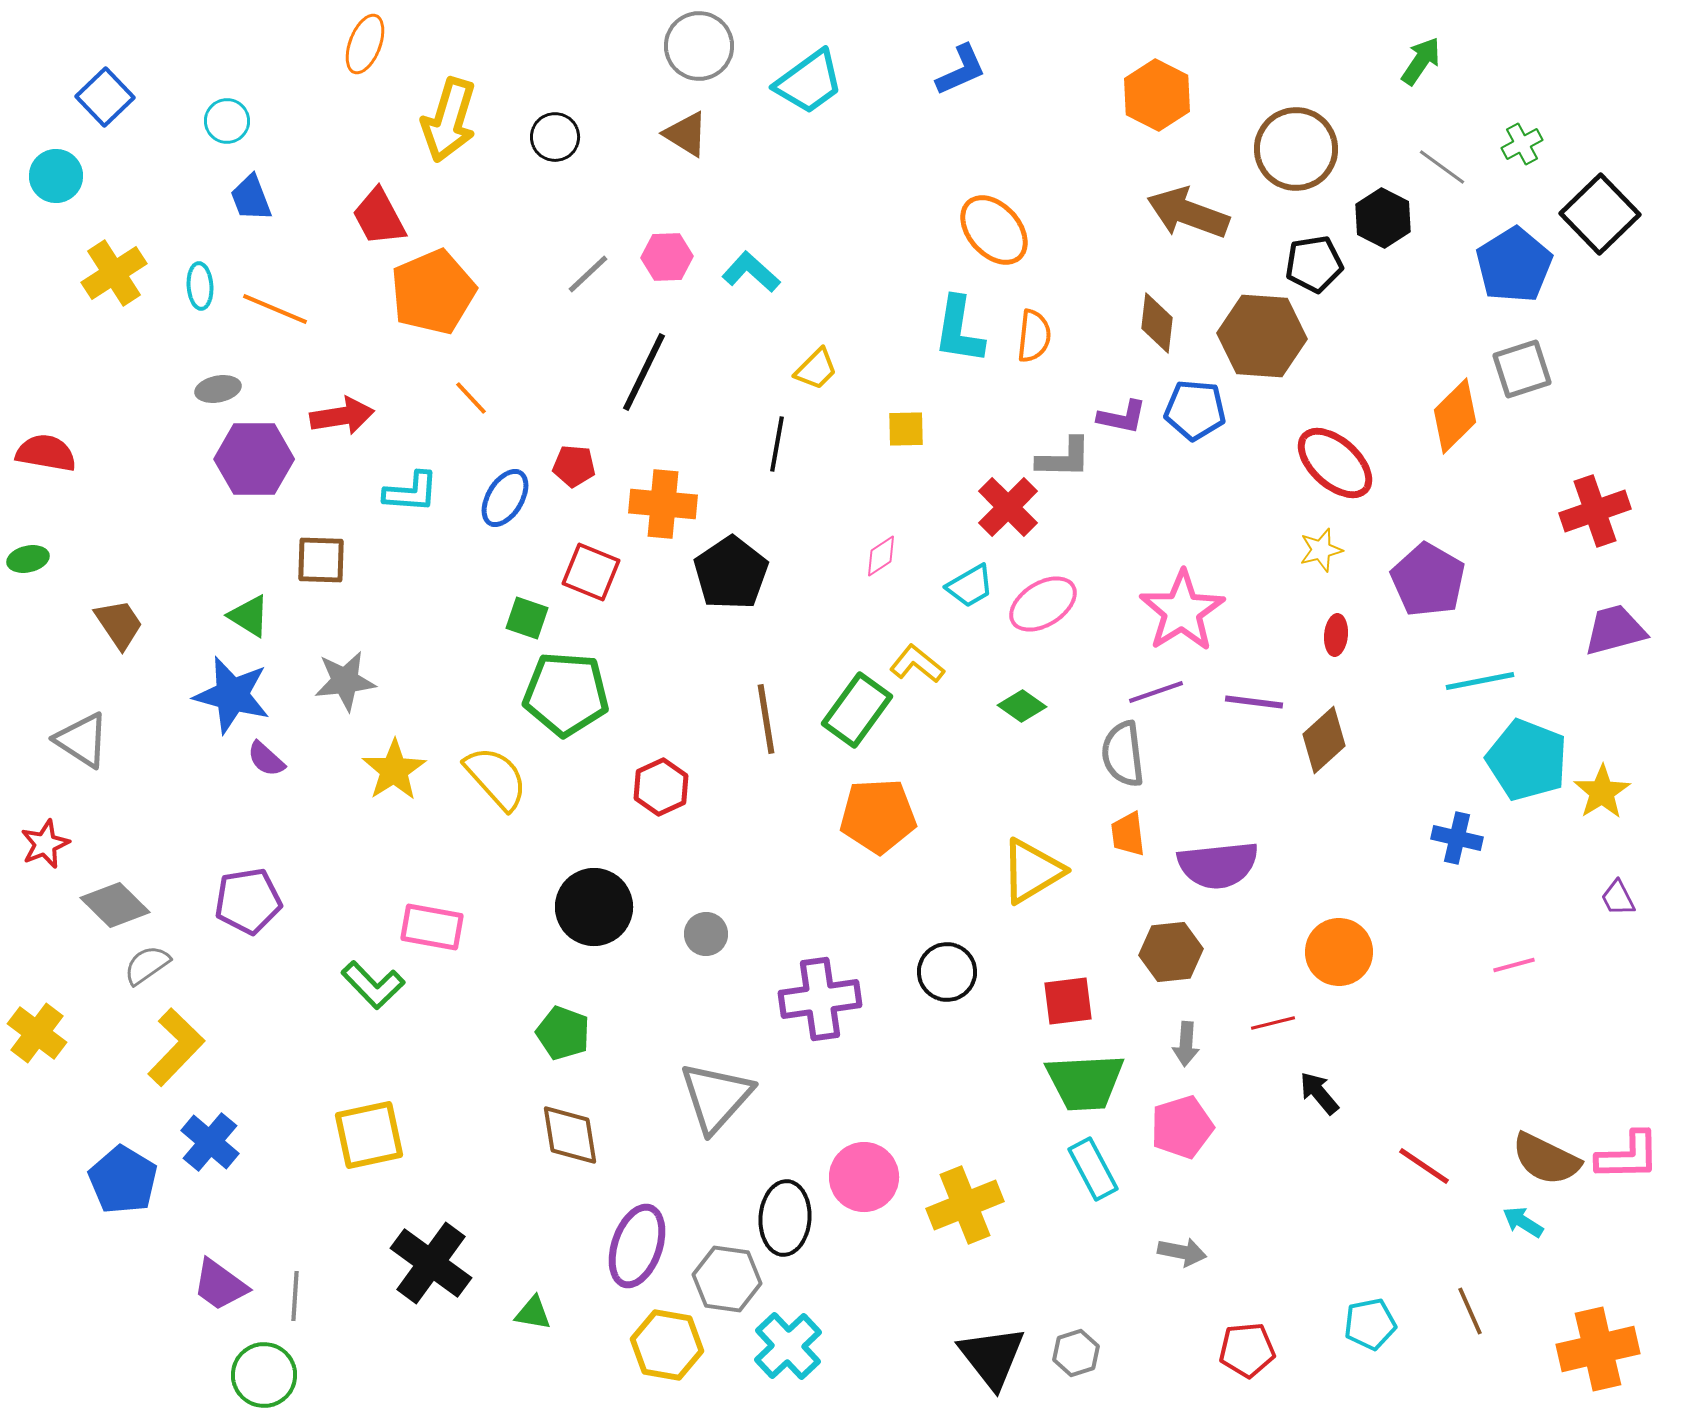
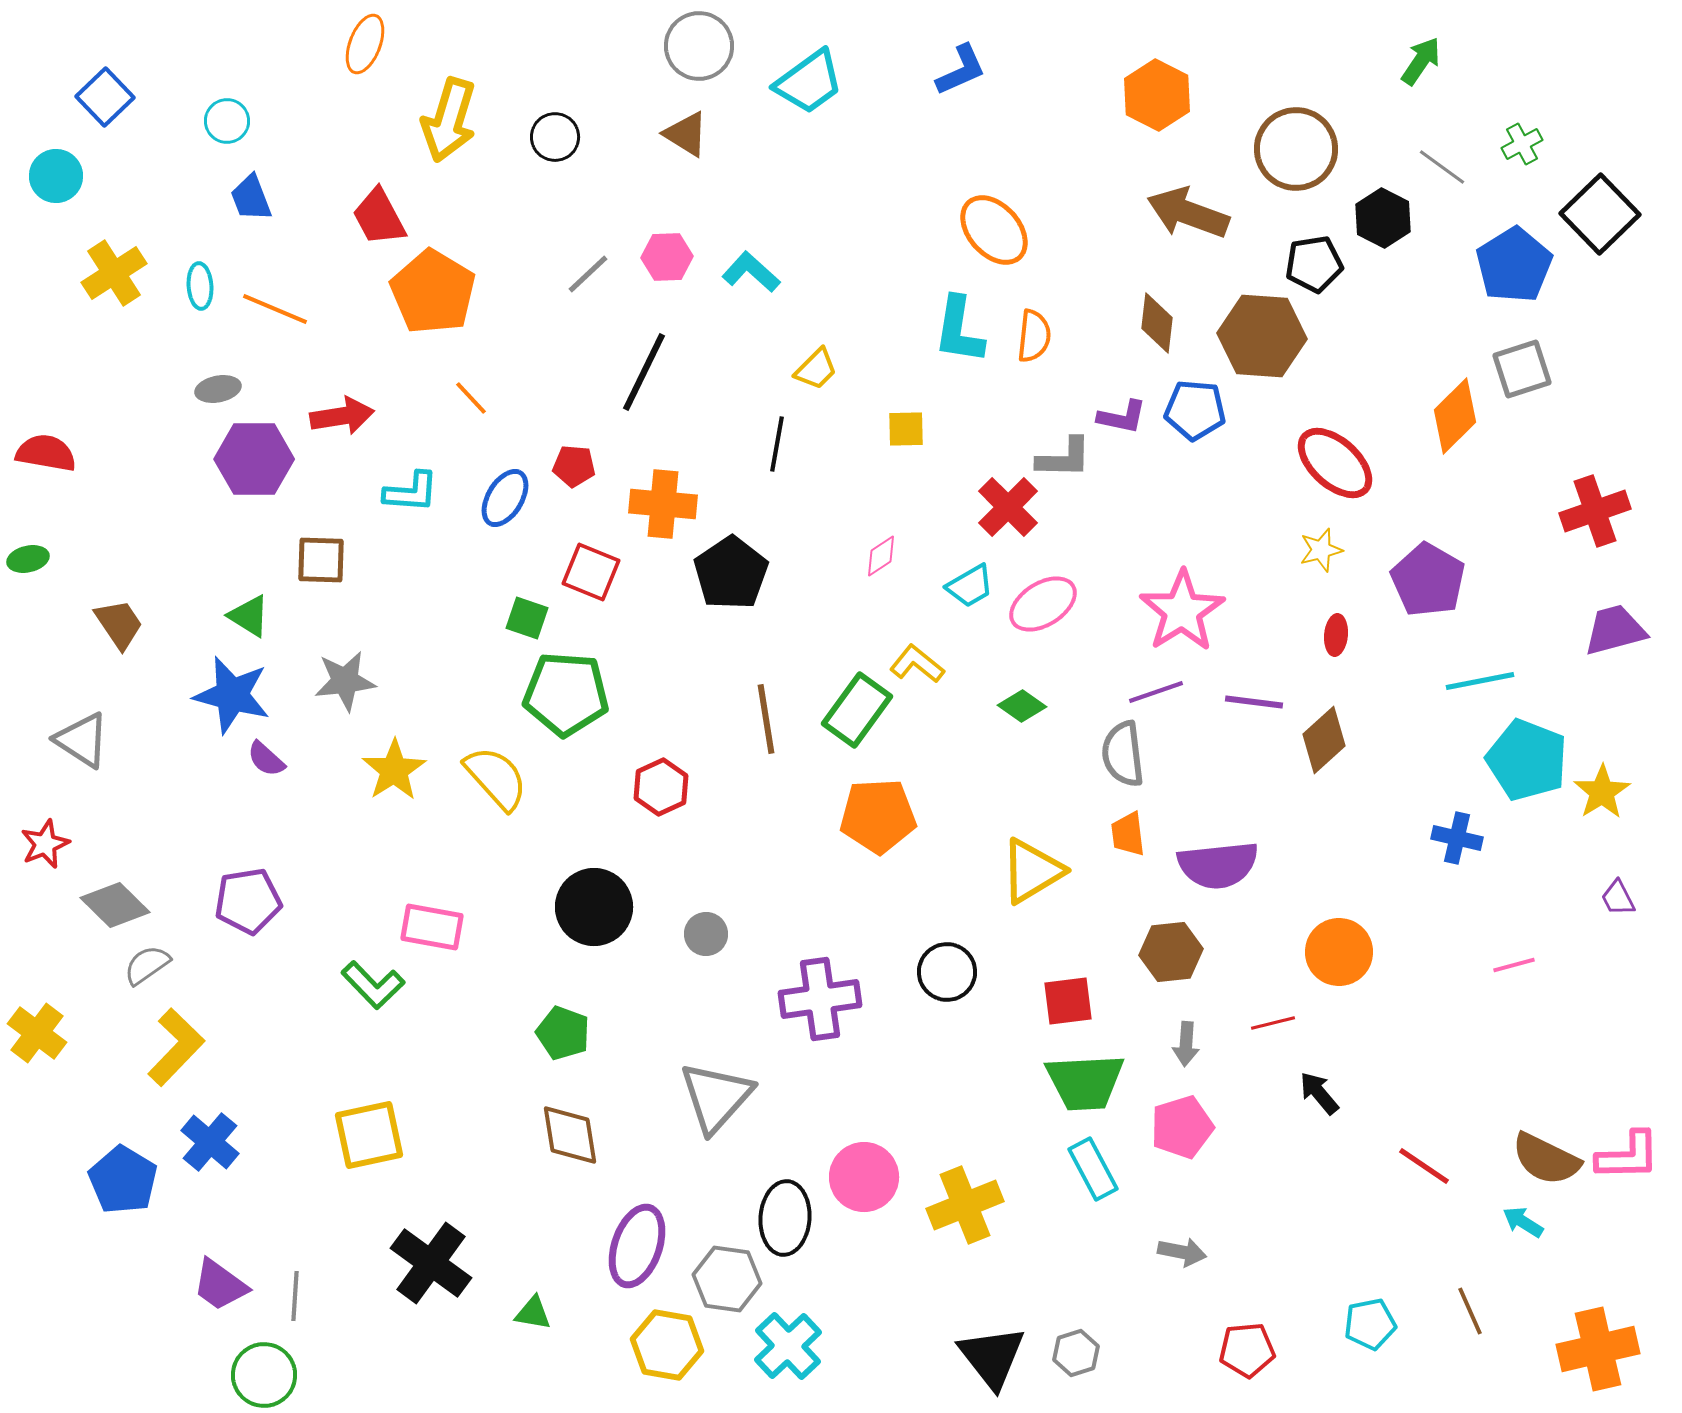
orange pentagon at (433, 292): rotated 18 degrees counterclockwise
